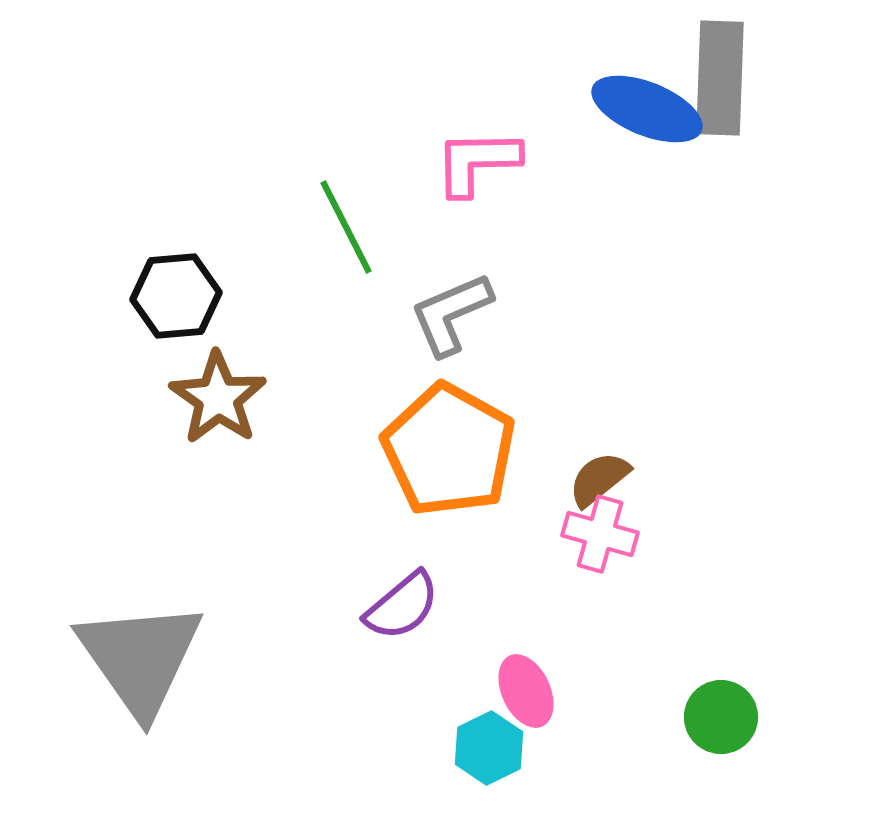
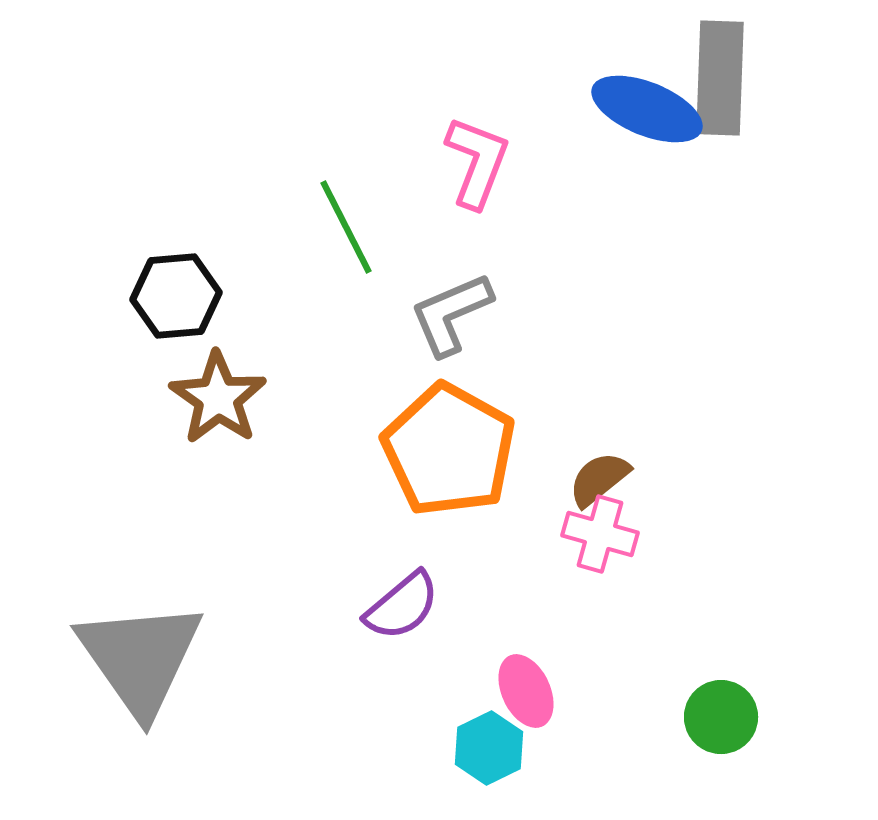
pink L-shape: rotated 112 degrees clockwise
